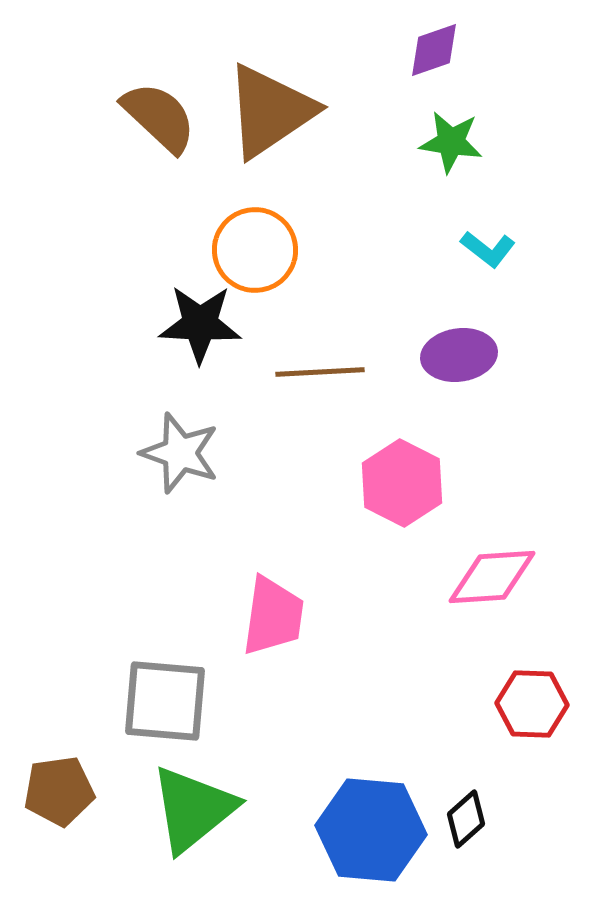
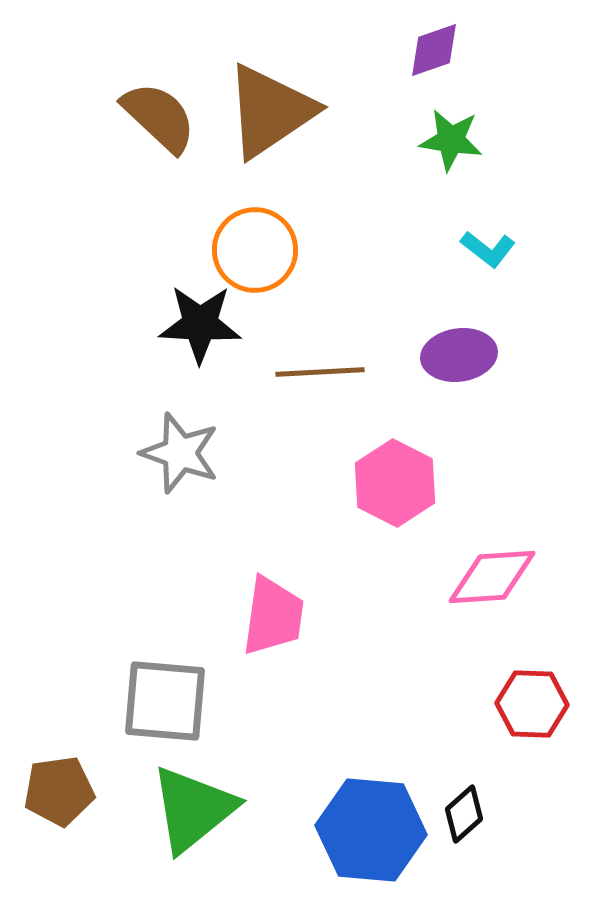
green star: moved 2 px up
pink hexagon: moved 7 px left
black diamond: moved 2 px left, 5 px up
